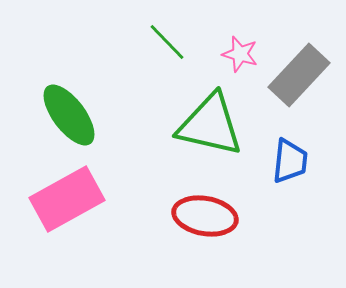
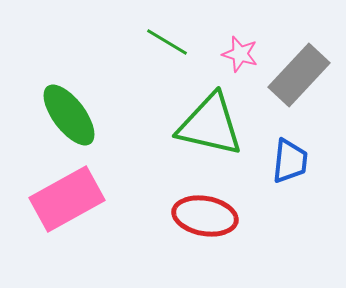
green line: rotated 15 degrees counterclockwise
